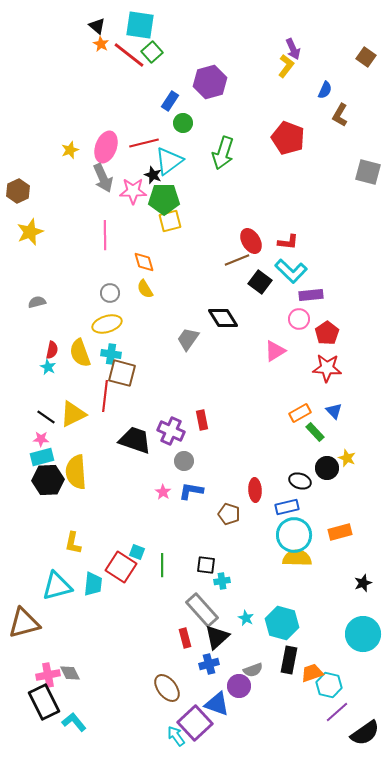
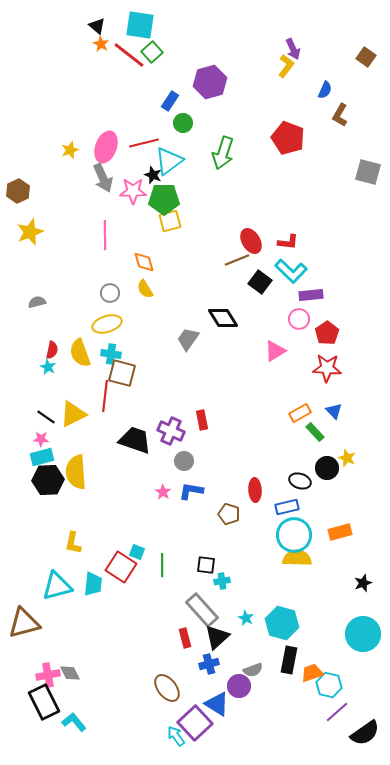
blue triangle at (217, 704): rotated 12 degrees clockwise
